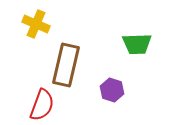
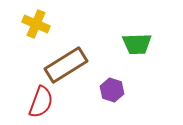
brown rectangle: rotated 45 degrees clockwise
red semicircle: moved 1 px left, 3 px up
